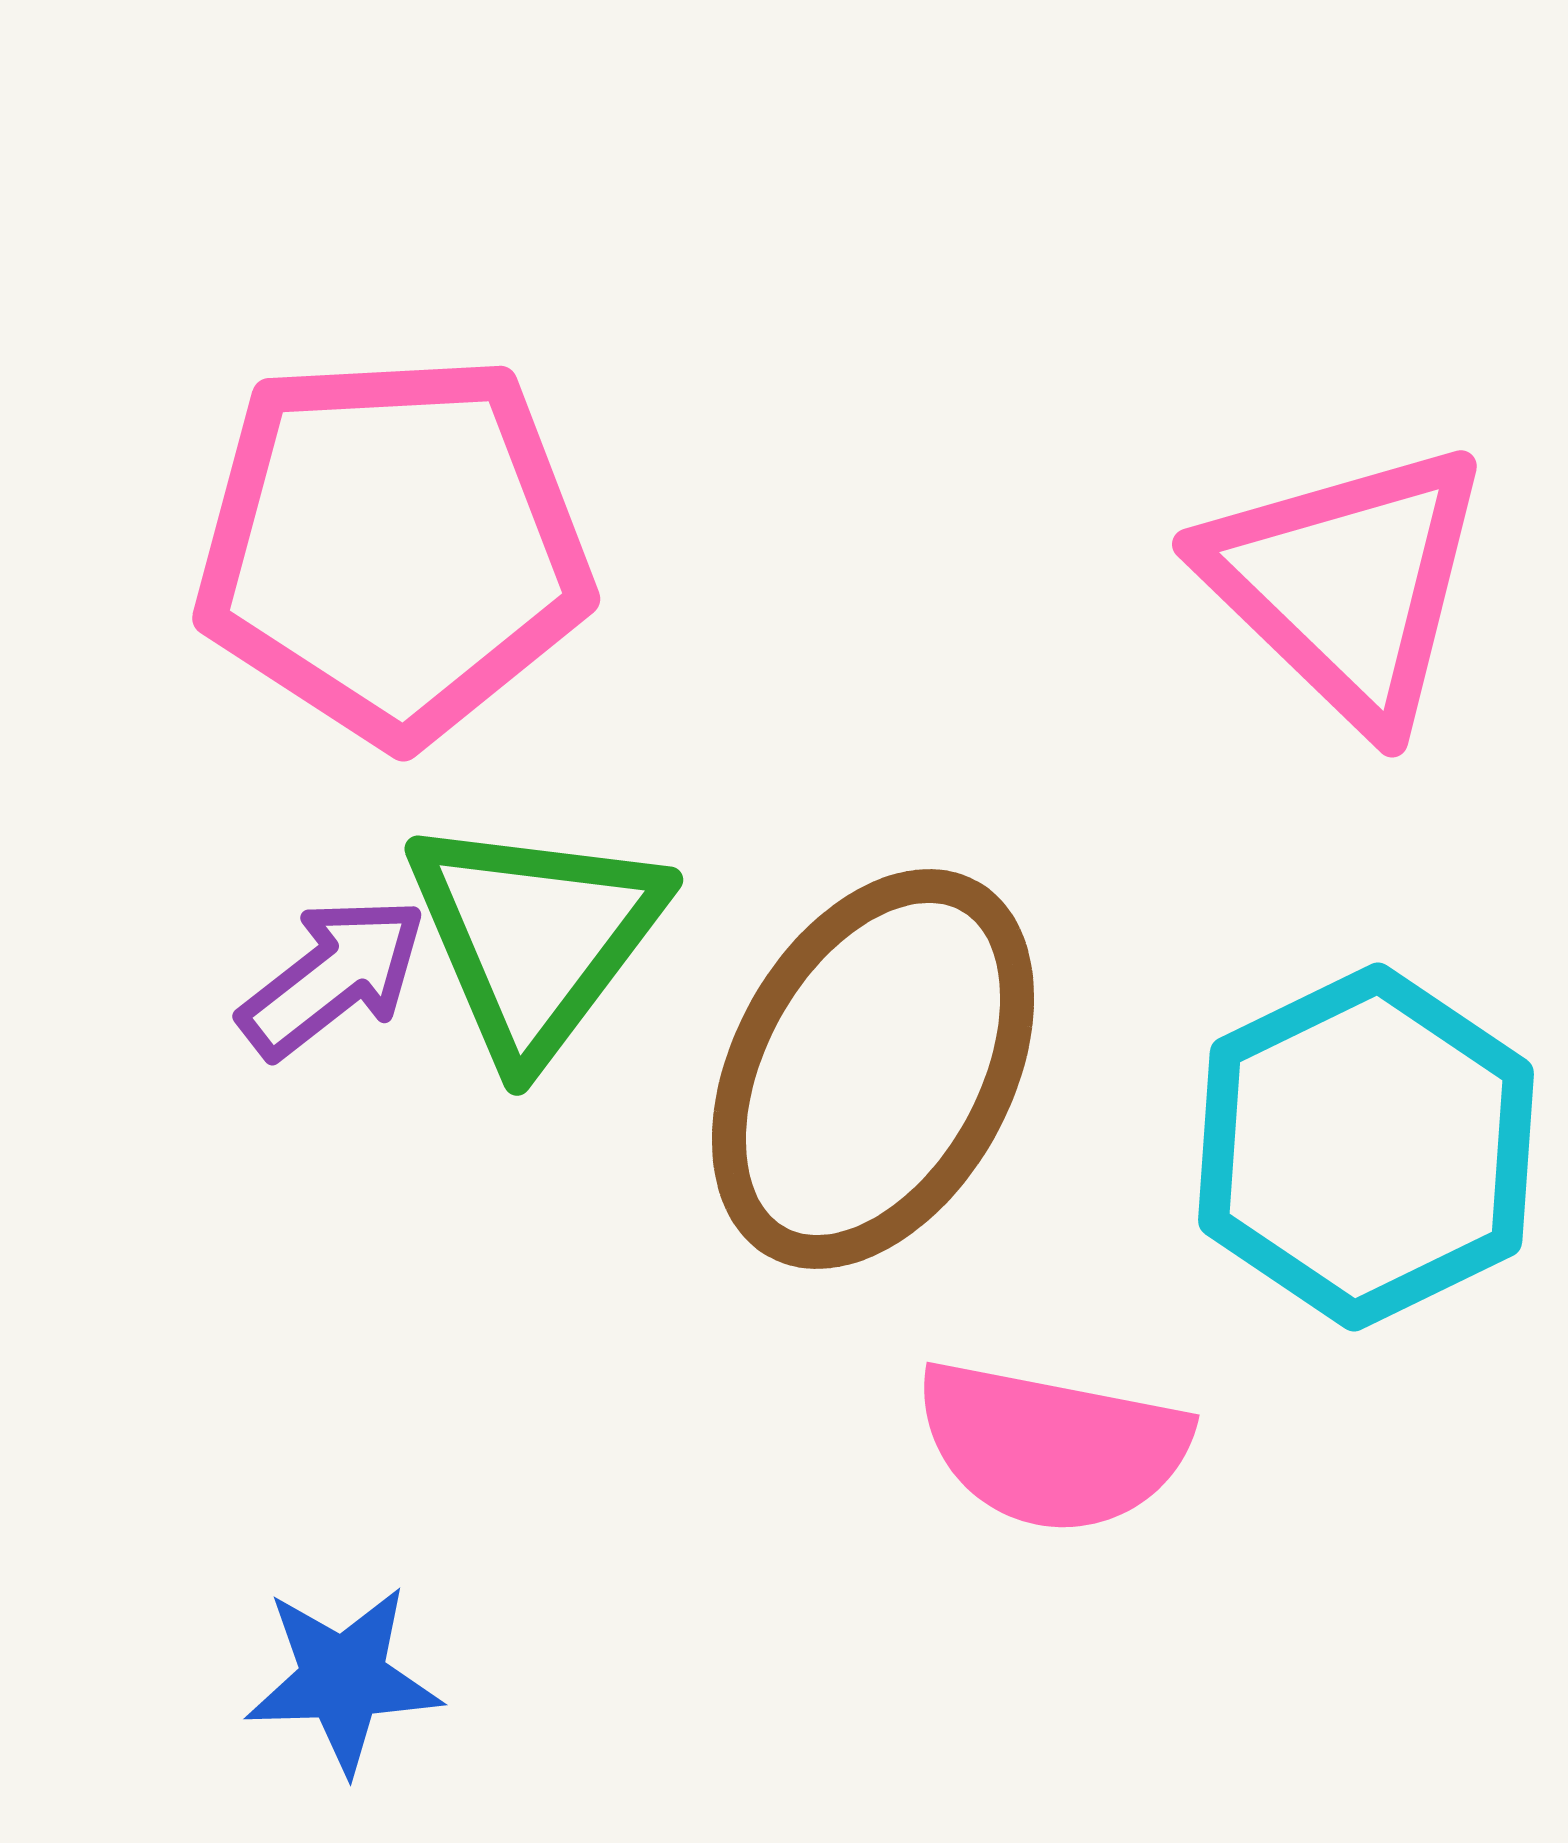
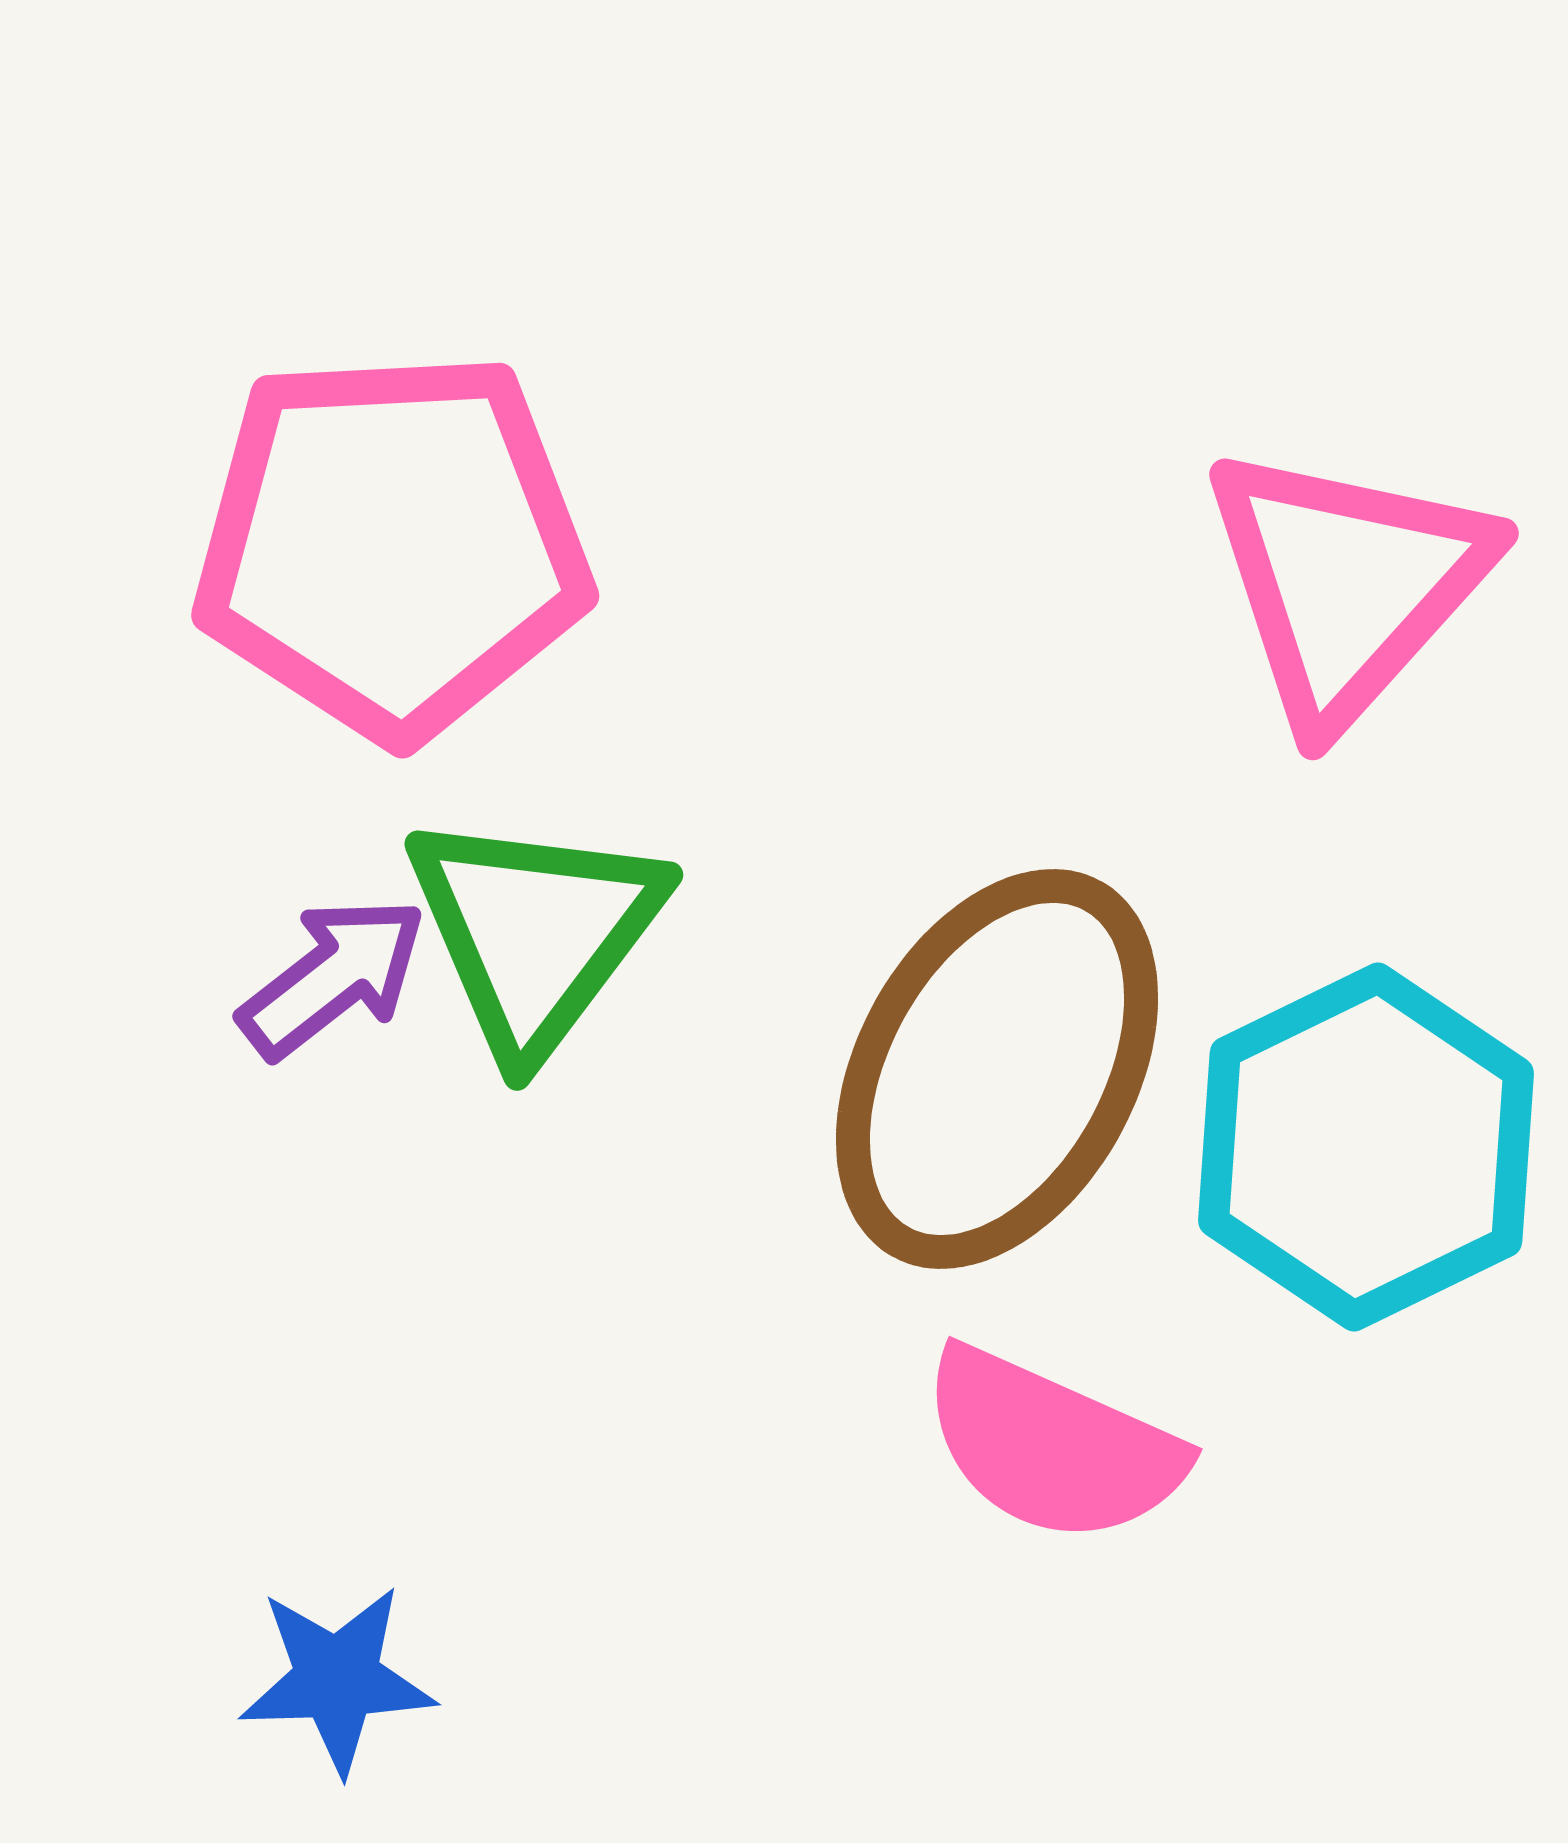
pink pentagon: moved 1 px left, 3 px up
pink triangle: rotated 28 degrees clockwise
green triangle: moved 5 px up
brown ellipse: moved 124 px right
pink semicircle: rotated 13 degrees clockwise
blue star: moved 6 px left
